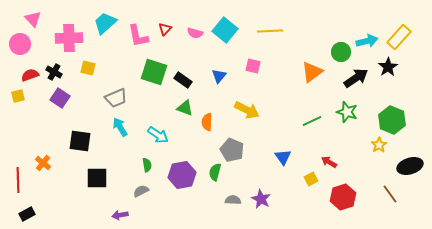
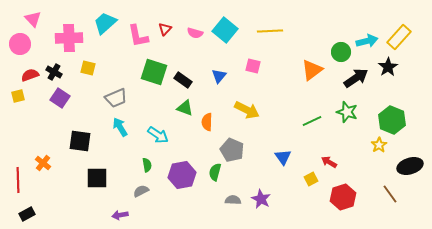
orange triangle at (312, 72): moved 2 px up
